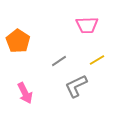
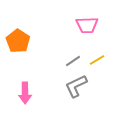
gray line: moved 14 px right
pink arrow: rotated 25 degrees clockwise
